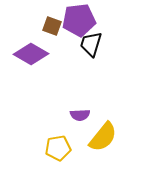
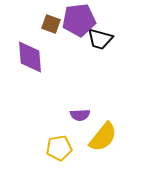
brown square: moved 1 px left, 2 px up
black trapezoid: moved 9 px right, 5 px up; rotated 92 degrees counterclockwise
purple diamond: moved 1 px left, 3 px down; rotated 56 degrees clockwise
yellow pentagon: moved 1 px right
